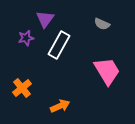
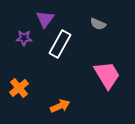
gray semicircle: moved 4 px left
purple star: moved 2 px left; rotated 14 degrees clockwise
white rectangle: moved 1 px right, 1 px up
pink trapezoid: moved 4 px down
orange cross: moved 3 px left
